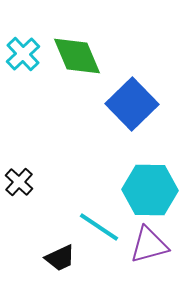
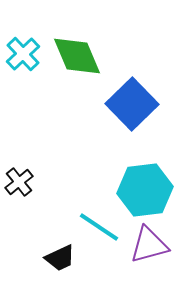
black cross: rotated 8 degrees clockwise
cyan hexagon: moved 5 px left; rotated 8 degrees counterclockwise
